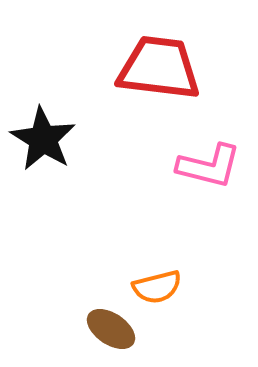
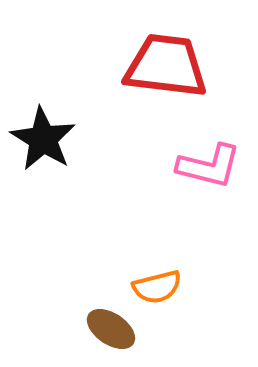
red trapezoid: moved 7 px right, 2 px up
